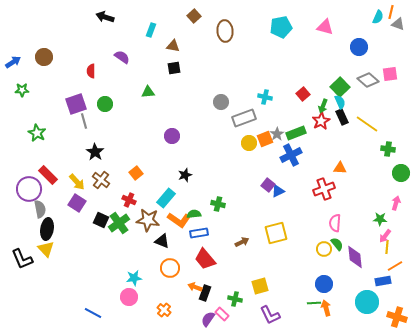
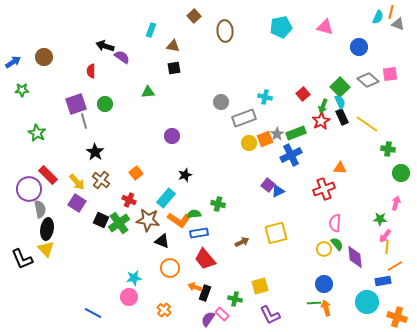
black arrow at (105, 17): moved 29 px down
